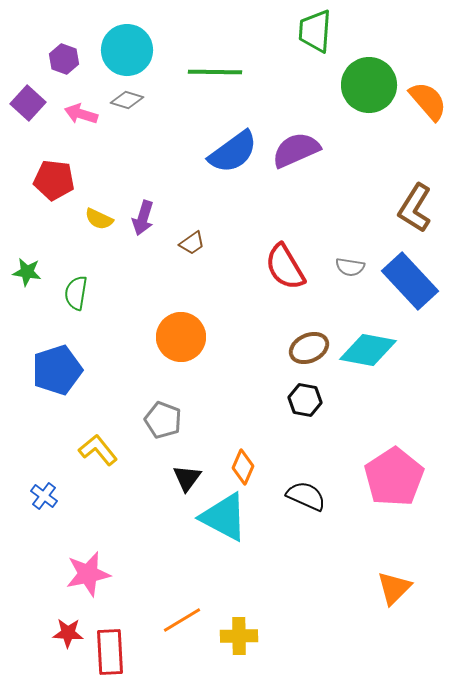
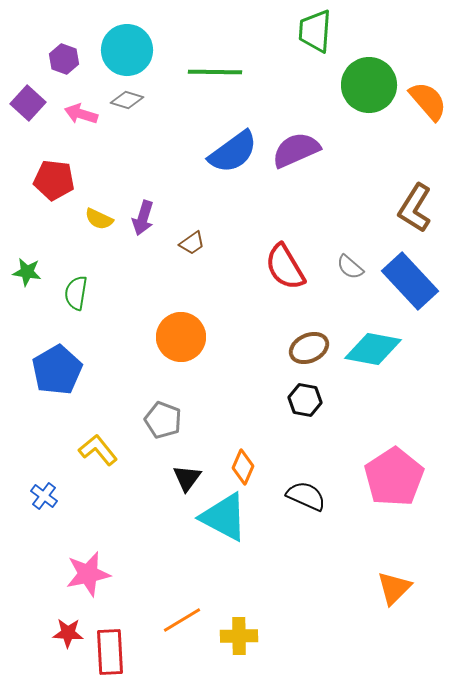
gray semicircle: rotated 32 degrees clockwise
cyan diamond: moved 5 px right, 1 px up
blue pentagon: rotated 12 degrees counterclockwise
